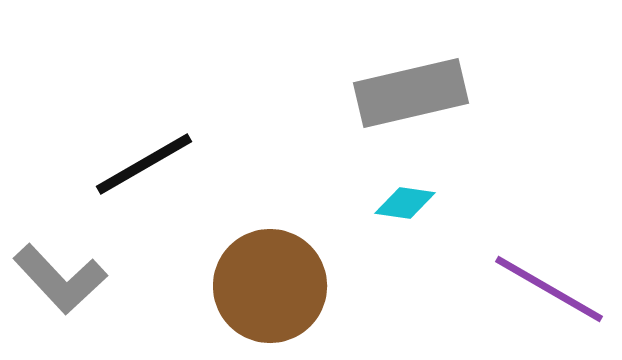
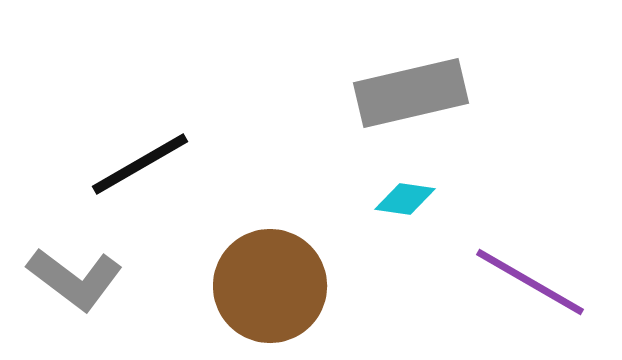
black line: moved 4 px left
cyan diamond: moved 4 px up
gray L-shape: moved 15 px right; rotated 10 degrees counterclockwise
purple line: moved 19 px left, 7 px up
